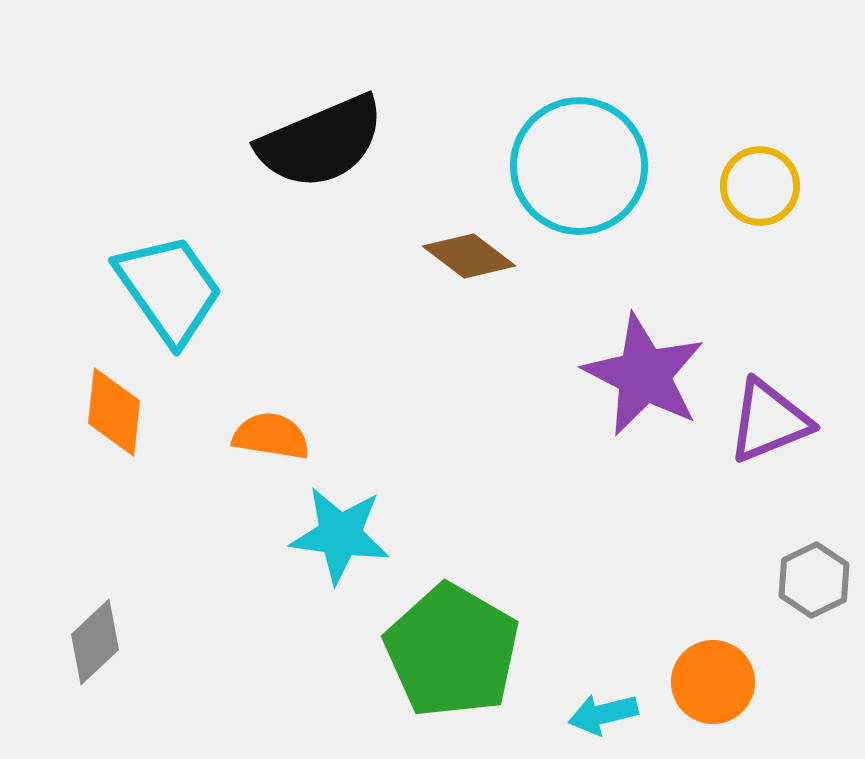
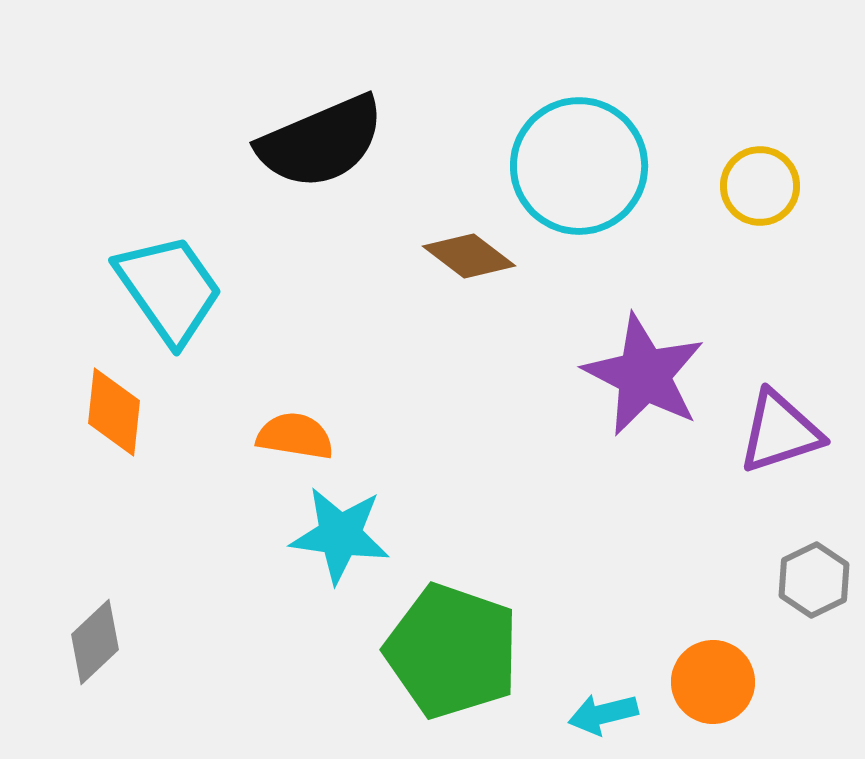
purple triangle: moved 11 px right, 11 px down; rotated 4 degrees clockwise
orange semicircle: moved 24 px right
green pentagon: rotated 11 degrees counterclockwise
